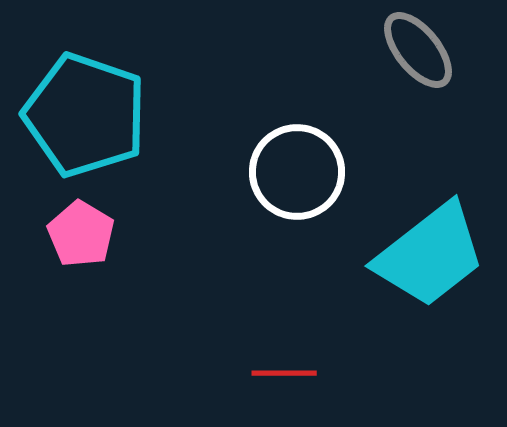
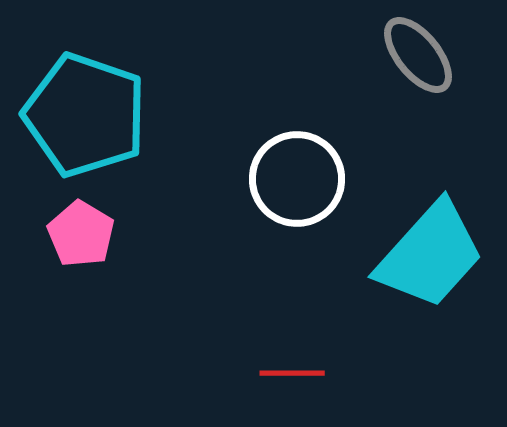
gray ellipse: moved 5 px down
white circle: moved 7 px down
cyan trapezoid: rotated 10 degrees counterclockwise
red line: moved 8 px right
